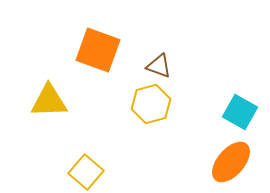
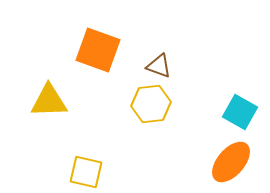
yellow hexagon: rotated 9 degrees clockwise
yellow square: rotated 28 degrees counterclockwise
